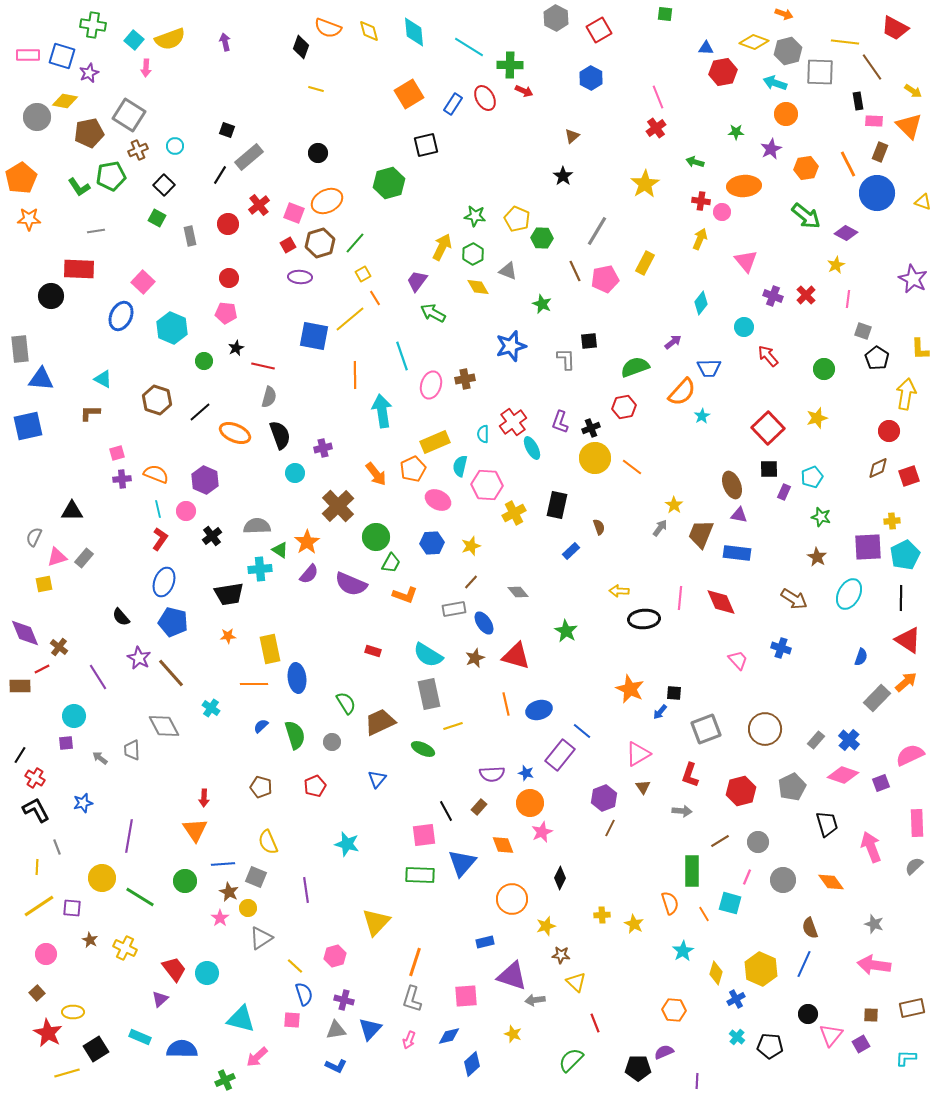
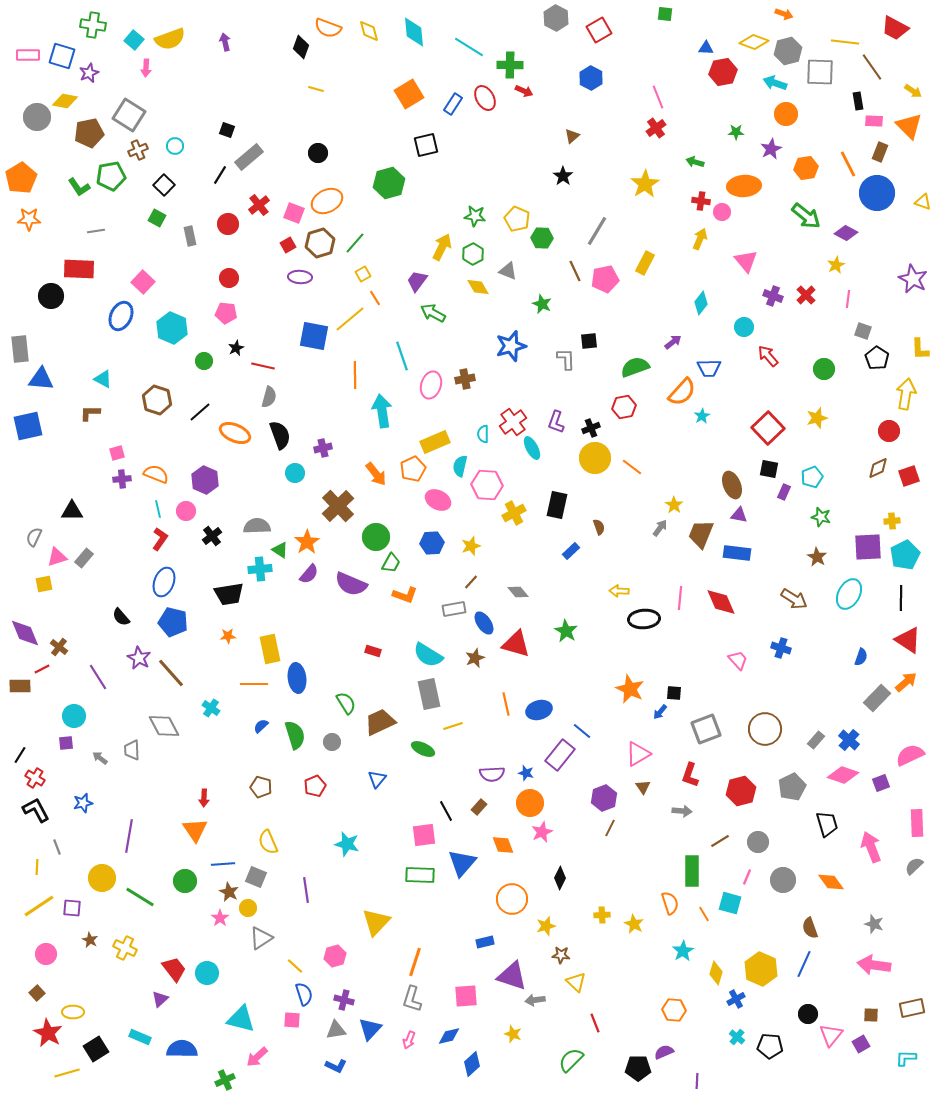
purple L-shape at (560, 422): moved 4 px left
black square at (769, 469): rotated 12 degrees clockwise
red triangle at (516, 656): moved 12 px up
